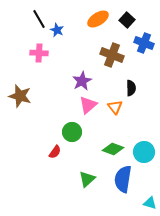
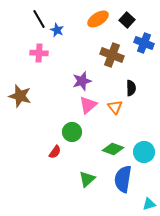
purple star: rotated 12 degrees clockwise
cyan triangle: moved 1 px left, 1 px down; rotated 32 degrees counterclockwise
